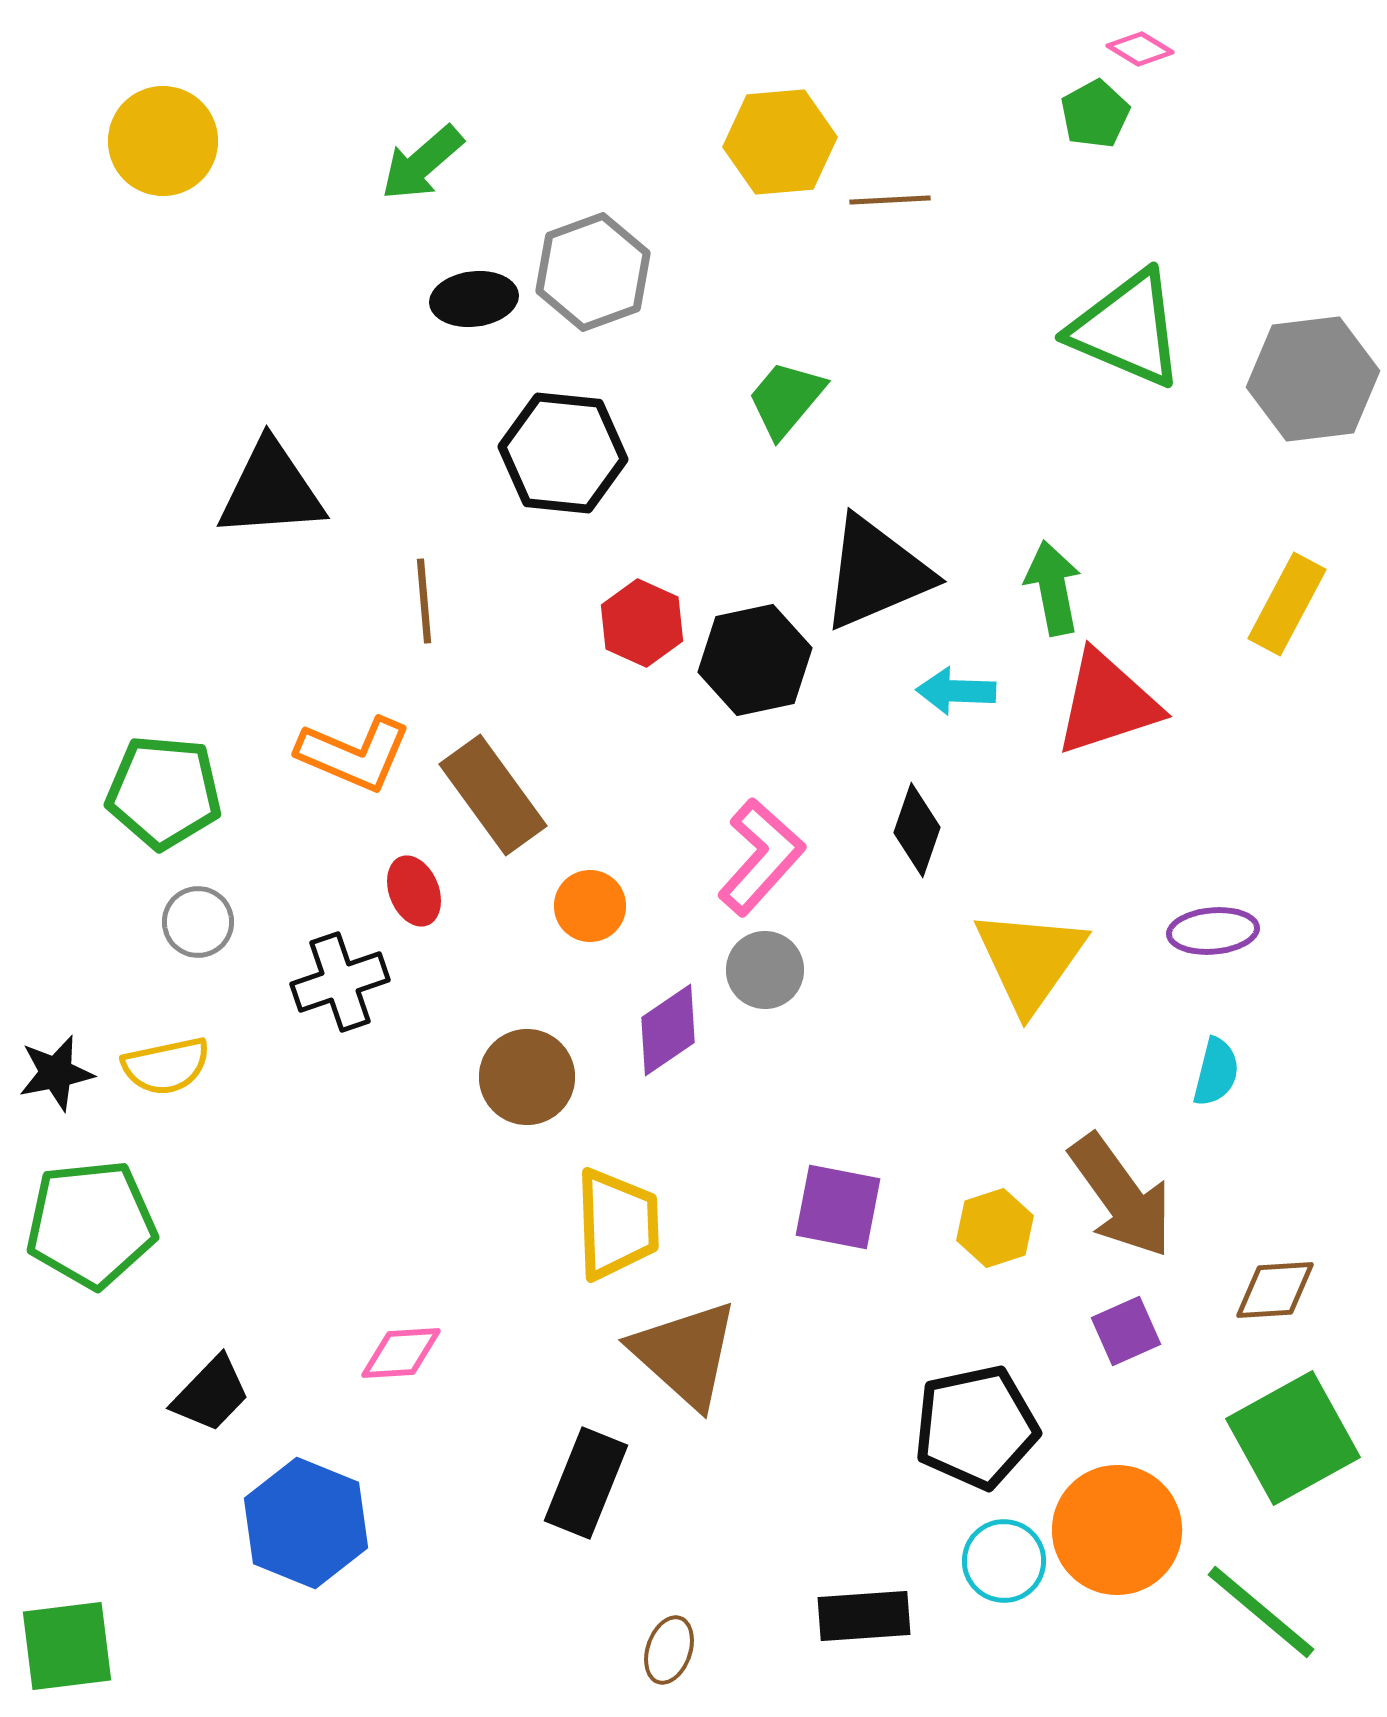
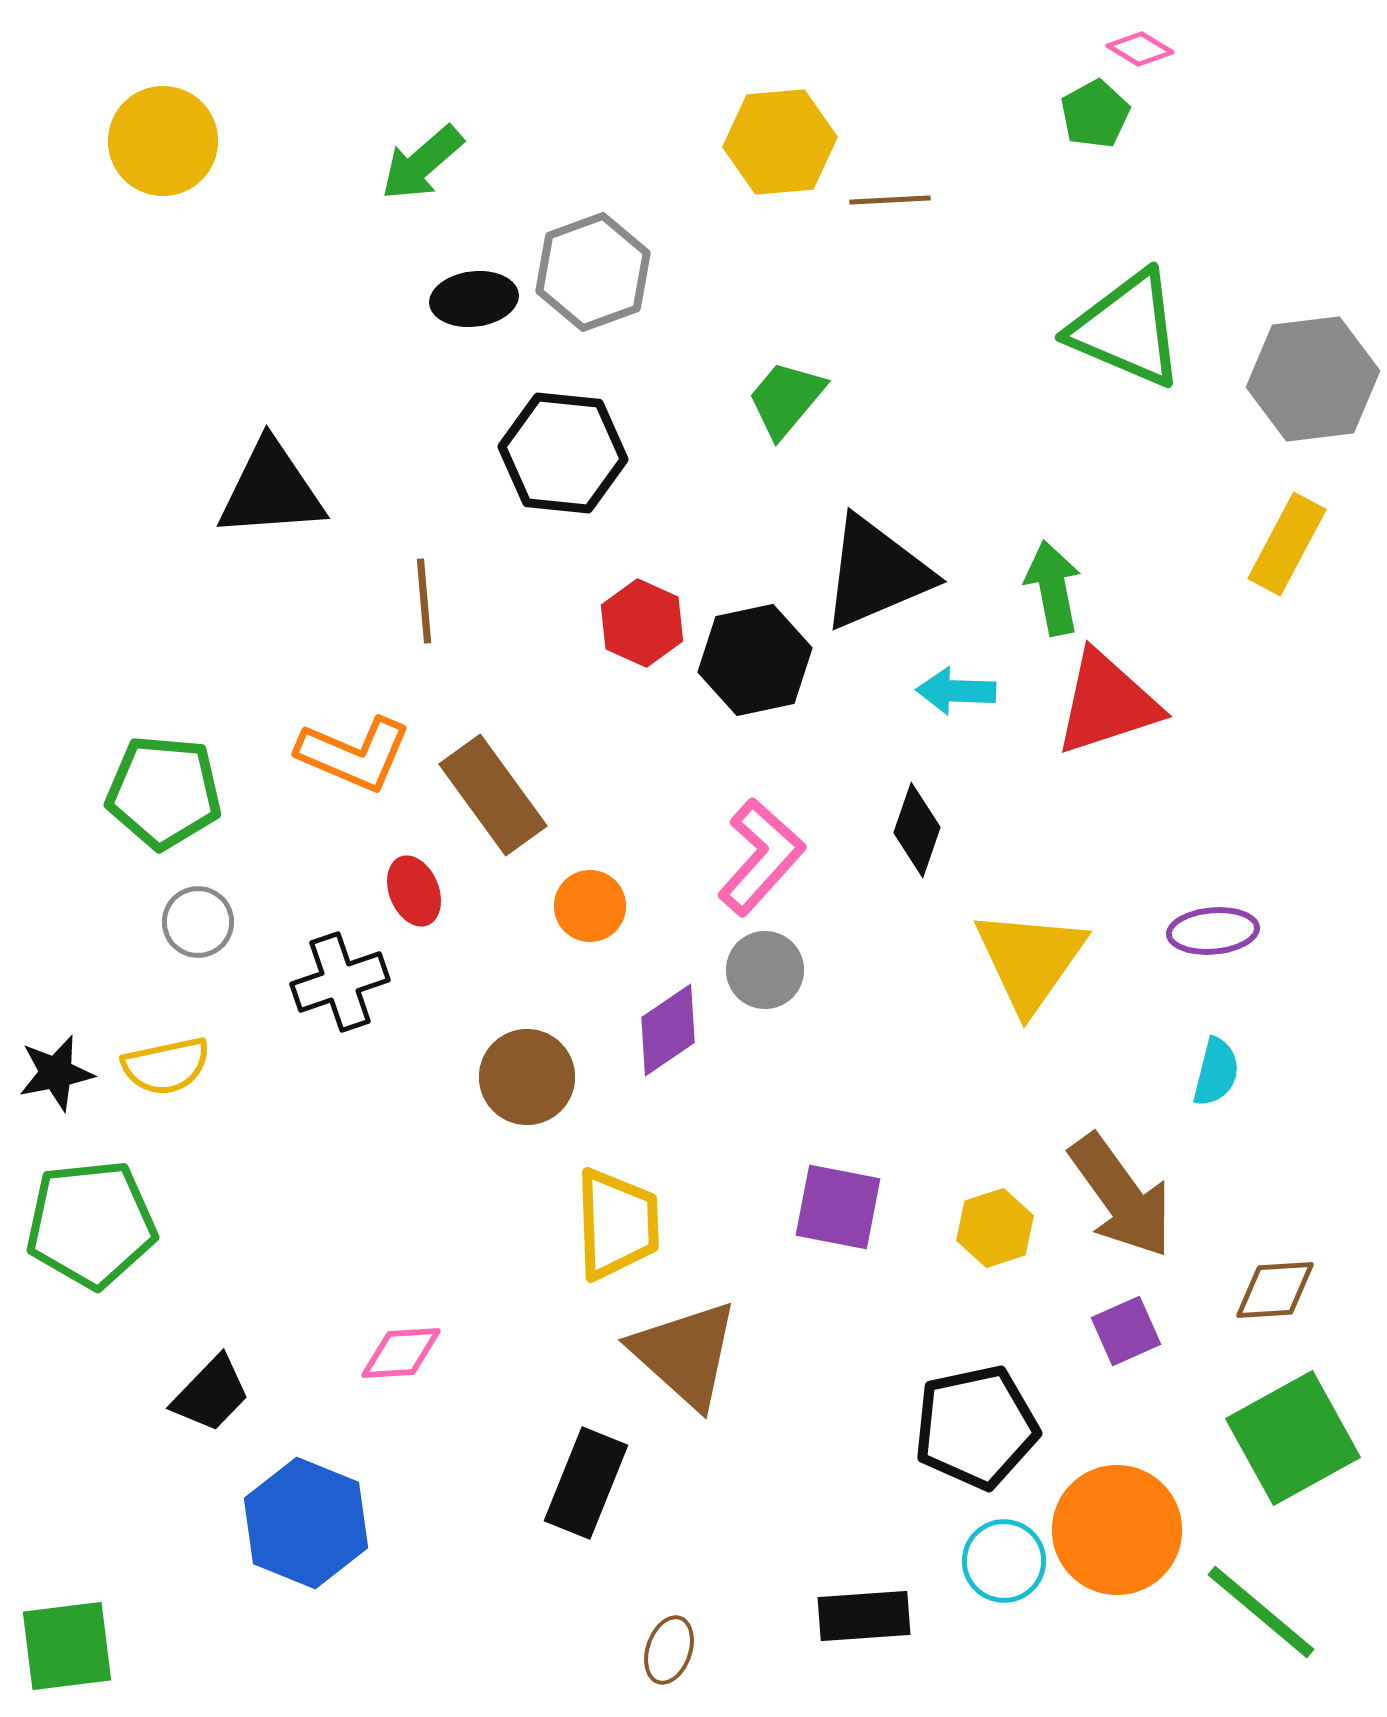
yellow rectangle at (1287, 604): moved 60 px up
